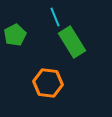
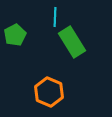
cyan line: rotated 24 degrees clockwise
orange hexagon: moved 1 px right, 9 px down; rotated 16 degrees clockwise
